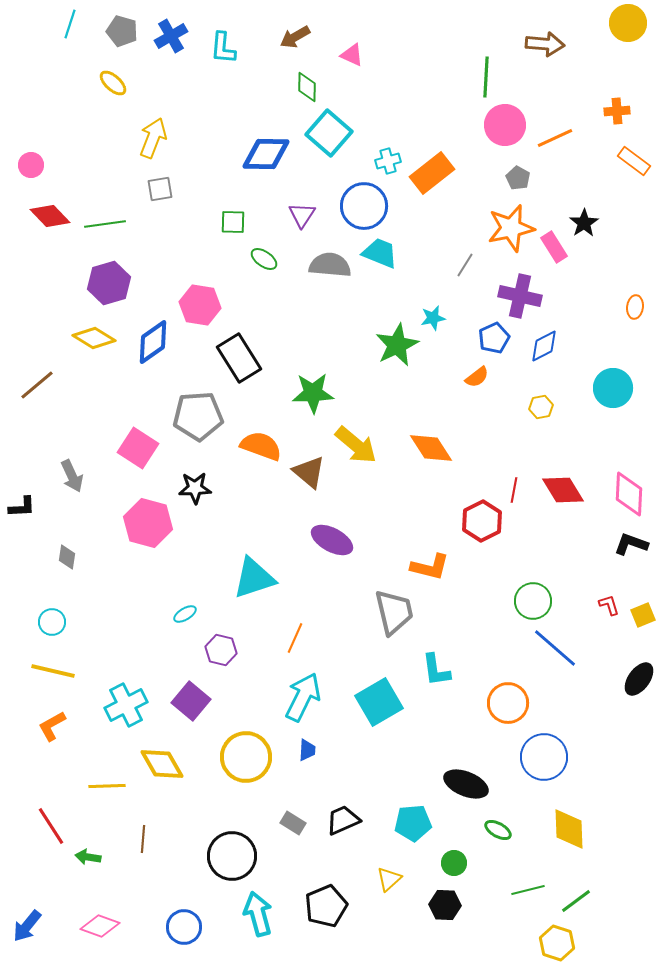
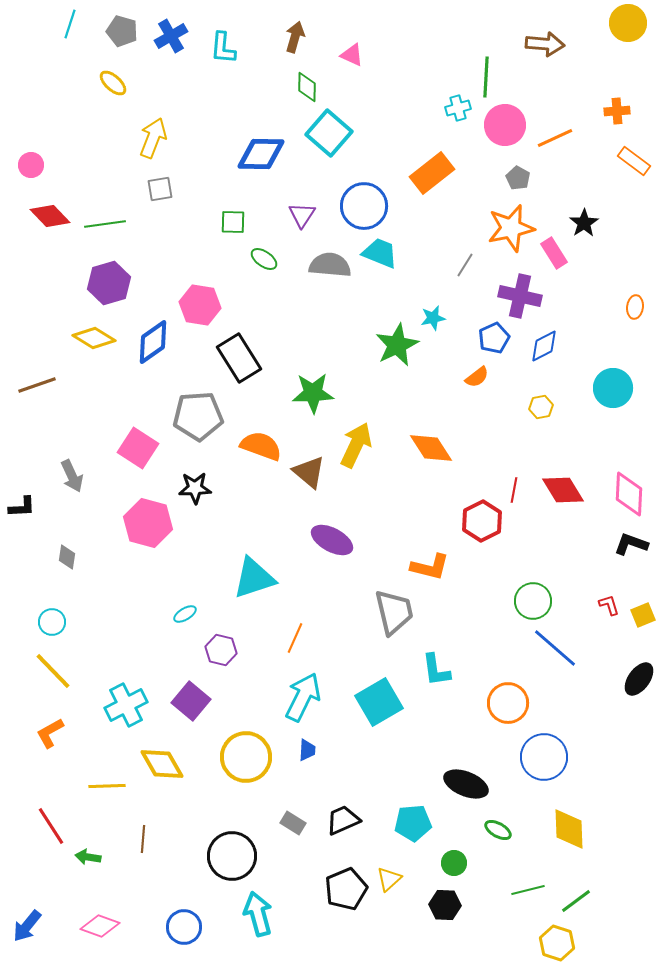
brown arrow at (295, 37): rotated 136 degrees clockwise
blue diamond at (266, 154): moved 5 px left
cyan cross at (388, 161): moved 70 px right, 53 px up
pink rectangle at (554, 247): moved 6 px down
brown line at (37, 385): rotated 21 degrees clockwise
yellow arrow at (356, 445): rotated 105 degrees counterclockwise
yellow line at (53, 671): rotated 33 degrees clockwise
orange L-shape at (52, 726): moved 2 px left, 7 px down
black pentagon at (326, 906): moved 20 px right, 17 px up
